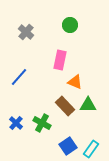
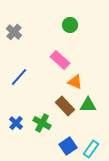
gray cross: moved 12 px left
pink rectangle: rotated 60 degrees counterclockwise
